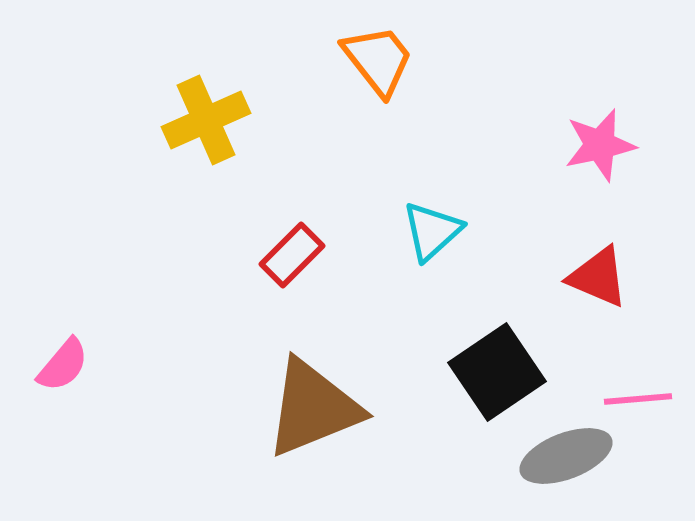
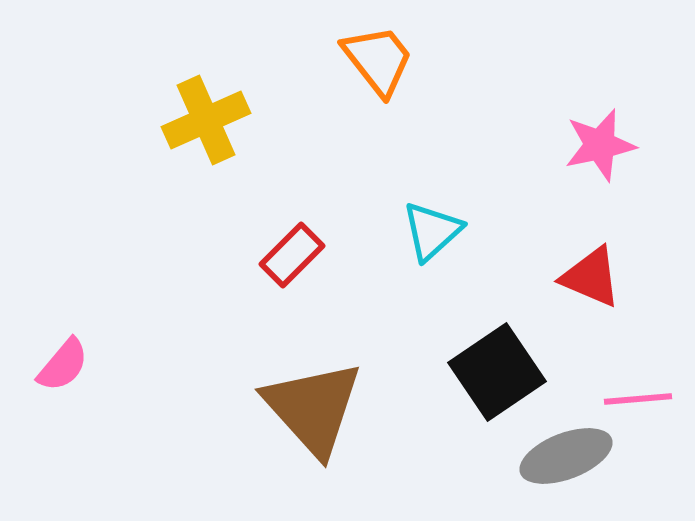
red triangle: moved 7 px left
brown triangle: rotated 50 degrees counterclockwise
